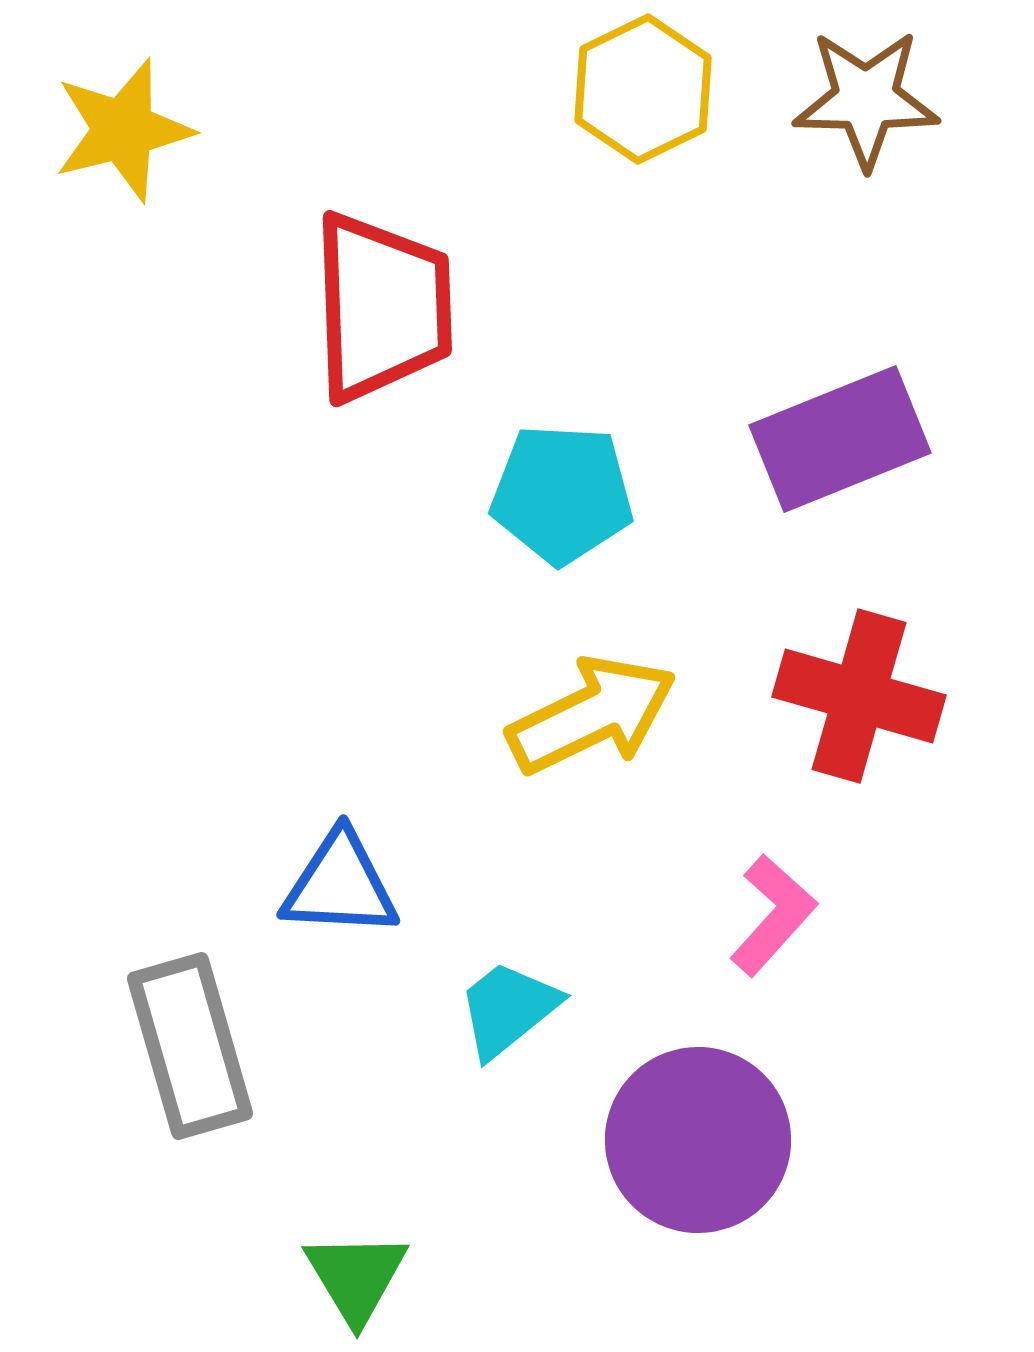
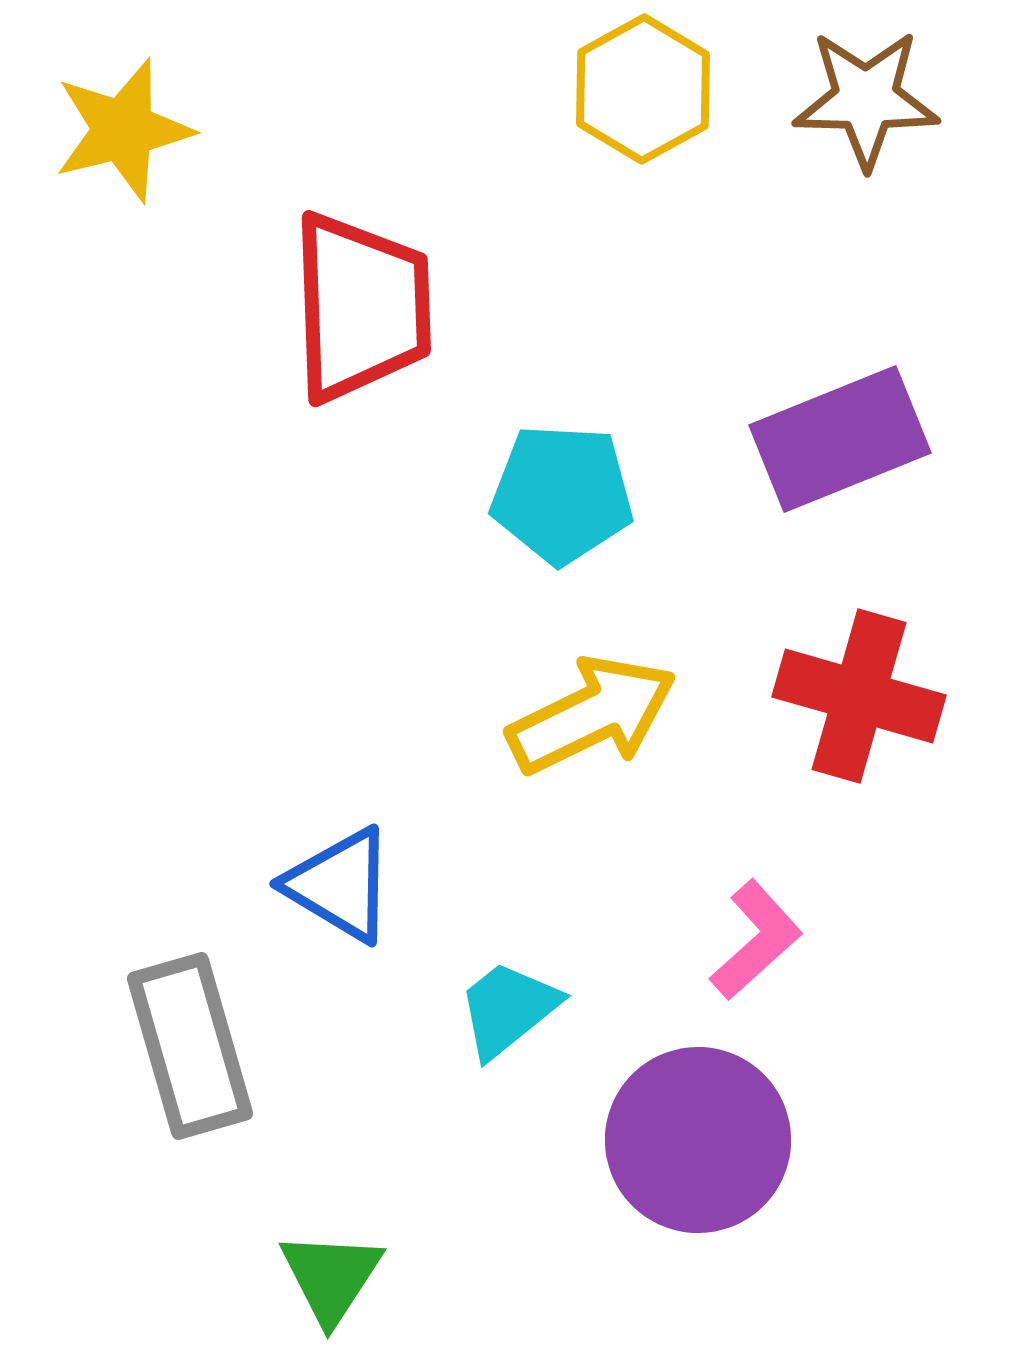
yellow hexagon: rotated 3 degrees counterclockwise
red trapezoid: moved 21 px left
blue triangle: rotated 28 degrees clockwise
pink L-shape: moved 17 px left, 25 px down; rotated 6 degrees clockwise
green triangle: moved 25 px left; rotated 4 degrees clockwise
